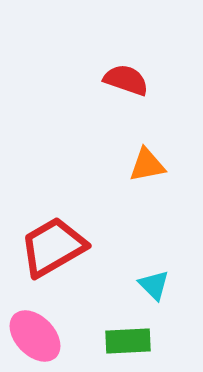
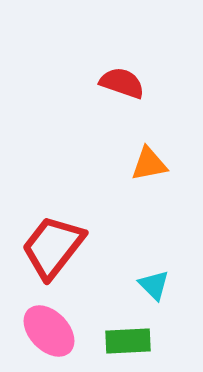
red semicircle: moved 4 px left, 3 px down
orange triangle: moved 2 px right, 1 px up
red trapezoid: rotated 22 degrees counterclockwise
pink ellipse: moved 14 px right, 5 px up
